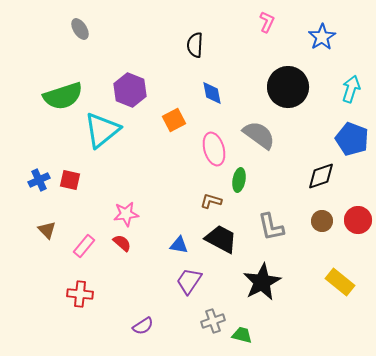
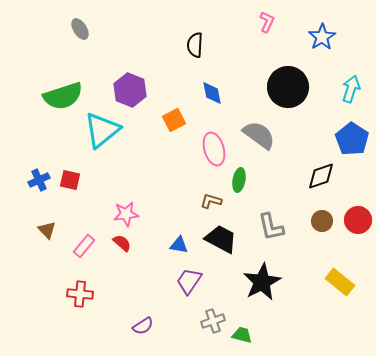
blue pentagon: rotated 12 degrees clockwise
